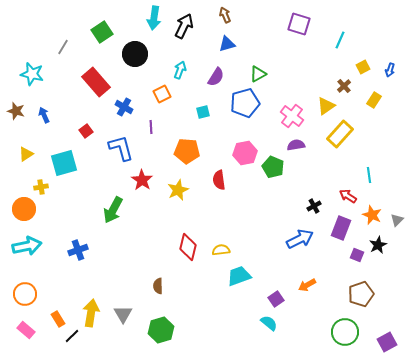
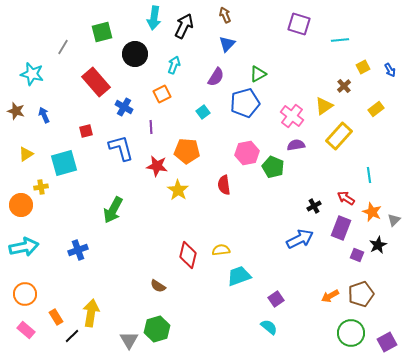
green square at (102, 32): rotated 20 degrees clockwise
cyan line at (340, 40): rotated 60 degrees clockwise
blue triangle at (227, 44): rotated 30 degrees counterclockwise
cyan arrow at (180, 70): moved 6 px left, 5 px up
blue arrow at (390, 70): rotated 48 degrees counterclockwise
yellow rectangle at (374, 100): moved 2 px right, 9 px down; rotated 21 degrees clockwise
yellow triangle at (326, 106): moved 2 px left
cyan square at (203, 112): rotated 24 degrees counterclockwise
red square at (86, 131): rotated 24 degrees clockwise
yellow rectangle at (340, 134): moved 1 px left, 2 px down
pink hexagon at (245, 153): moved 2 px right
red star at (142, 180): moved 15 px right, 14 px up; rotated 25 degrees counterclockwise
red semicircle at (219, 180): moved 5 px right, 5 px down
yellow star at (178, 190): rotated 15 degrees counterclockwise
red arrow at (348, 196): moved 2 px left, 2 px down
orange circle at (24, 209): moved 3 px left, 4 px up
orange star at (372, 215): moved 3 px up
gray triangle at (397, 220): moved 3 px left
cyan arrow at (27, 246): moved 3 px left, 1 px down
red diamond at (188, 247): moved 8 px down
orange arrow at (307, 285): moved 23 px right, 11 px down
brown semicircle at (158, 286): rotated 56 degrees counterclockwise
gray triangle at (123, 314): moved 6 px right, 26 px down
orange rectangle at (58, 319): moved 2 px left, 2 px up
cyan semicircle at (269, 323): moved 4 px down
green hexagon at (161, 330): moved 4 px left, 1 px up
green circle at (345, 332): moved 6 px right, 1 px down
